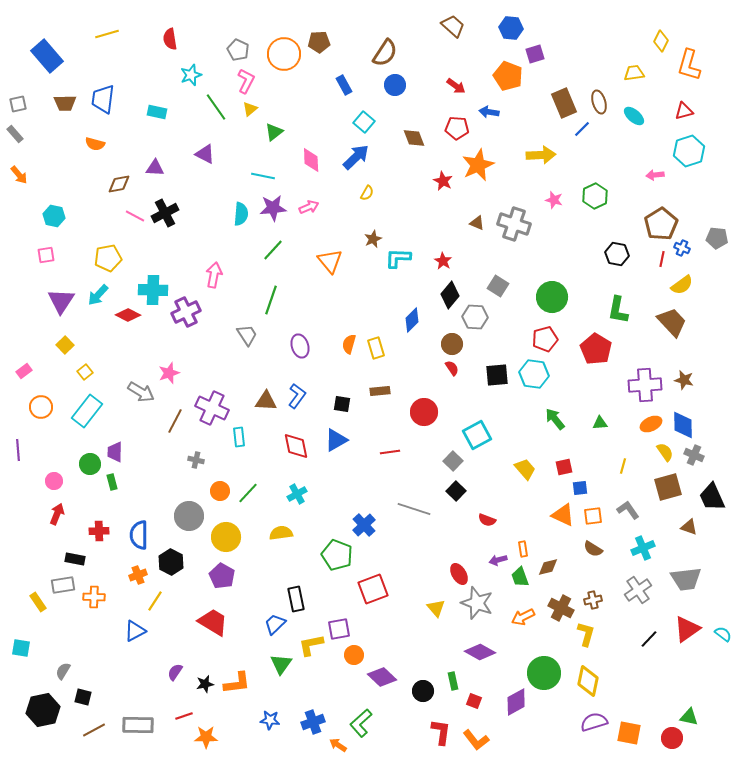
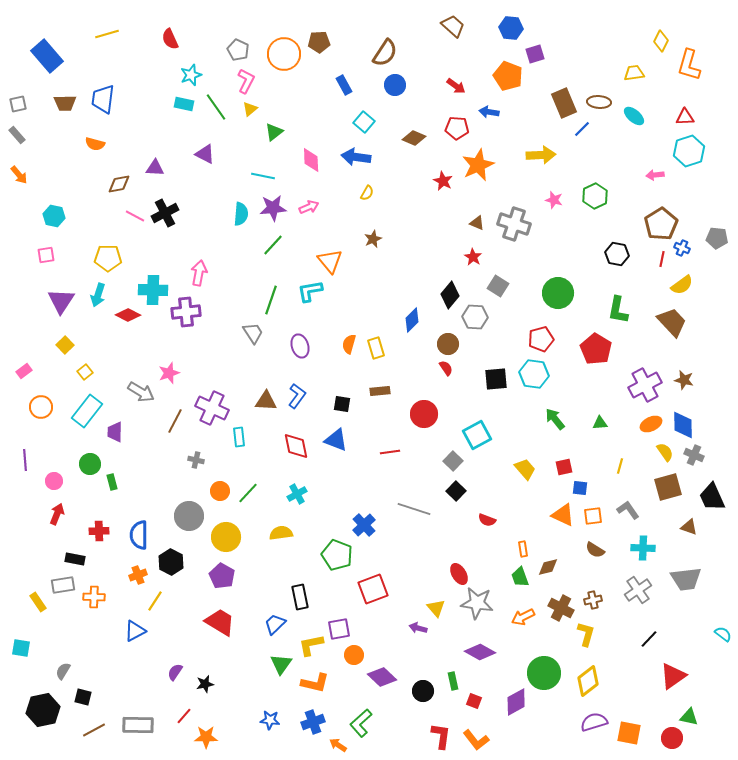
red semicircle at (170, 39): rotated 15 degrees counterclockwise
brown ellipse at (599, 102): rotated 70 degrees counterclockwise
red triangle at (684, 111): moved 1 px right, 6 px down; rotated 12 degrees clockwise
cyan rectangle at (157, 112): moved 27 px right, 8 px up
gray rectangle at (15, 134): moved 2 px right, 1 px down
brown diamond at (414, 138): rotated 45 degrees counterclockwise
blue arrow at (356, 157): rotated 128 degrees counterclockwise
green line at (273, 250): moved 5 px up
yellow pentagon at (108, 258): rotated 12 degrees clockwise
cyan L-shape at (398, 258): moved 88 px left, 33 px down; rotated 12 degrees counterclockwise
red star at (443, 261): moved 30 px right, 4 px up
pink arrow at (214, 275): moved 15 px left, 2 px up
cyan arrow at (98, 295): rotated 25 degrees counterclockwise
green circle at (552, 297): moved 6 px right, 4 px up
purple cross at (186, 312): rotated 20 degrees clockwise
gray trapezoid at (247, 335): moved 6 px right, 2 px up
red pentagon at (545, 339): moved 4 px left
brown circle at (452, 344): moved 4 px left
red semicircle at (452, 368): moved 6 px left
black square at (497, 375): moved 1 px left, 4 px down
purple cross at (645, 385): rotated 24 degrees counterclockwise
red circle at (424, 412): moved 2 px down
blue triangle at (336, 440): rotated 50 degrees clockwise
purple line at (18, 450): moved 7 px right, 10 px down
purple trapezoid at (115, 452): moved 20 px up
yellow line at (623, 466): moved 3 px left
blue square at (580, 488): rotated 14 degrees clockwise
cyan cross at (643, 548): rotated 25 degrees clockwise
brown semicircle at (593, 549): moved 2 px right, 1 px down
purple arrow at (498, 560): moved 80 px left, 68 px down; rotated 30 degrees clockwise
black rectangle at (296, 599): moved 4 px right, 2 px up
gray star at (477, 603): rotated 12 degrees counterclockwise
red trapezoid at (213, 622): moved 7 px right
red triangle at (687, 629): moved 14 px left, 47 px down
yellow diamond at (588, 681): rotated 40 degrees clockwise
orange L-shape at (237, 683): moved 78 px right; rotated 20 degrees clockwise
red line at (184, 716): rotated 30 degrees counterclockwise
red L-shape at (441, 732): moved 4 px down
